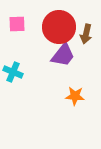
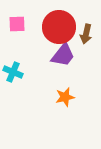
orange star: moved 10 px left, 1 px down; rotated 18 degrees counterclockwise
